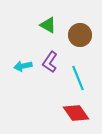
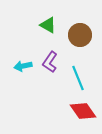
red diamond: moved 7 px right, 2 px up
